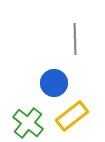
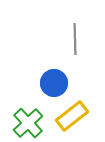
green cross: rotated 8 degrees clockwise
